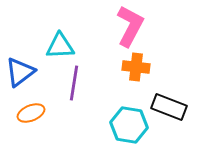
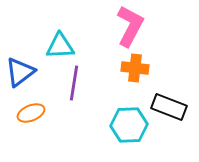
orange cross: moved 1 px left, 1 px down
cyan hexagon: rotated 12 degrees counterclockwise
